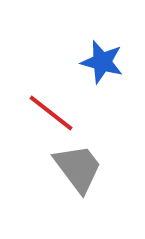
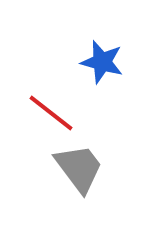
gray trapezoid: moved 1 px right
